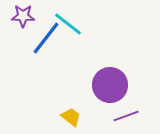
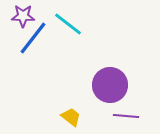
blue line: moved 13 px left
purple line: rotated 25 degrees clockwise
